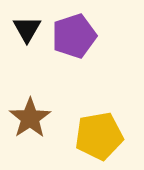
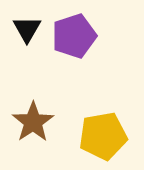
brown star: moved 3 px right, 4 px down
yellow pentagon: moved 4 px right
